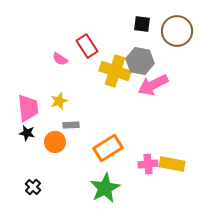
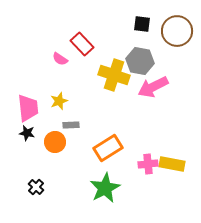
red rectangle: moved 5 px left, 2 px up; rotated 10 degrees counterclockwise
yellow cross: moved 1 px left, 4 px down
pink arrow: moved 2 px down
black cross: moved 3 px right
